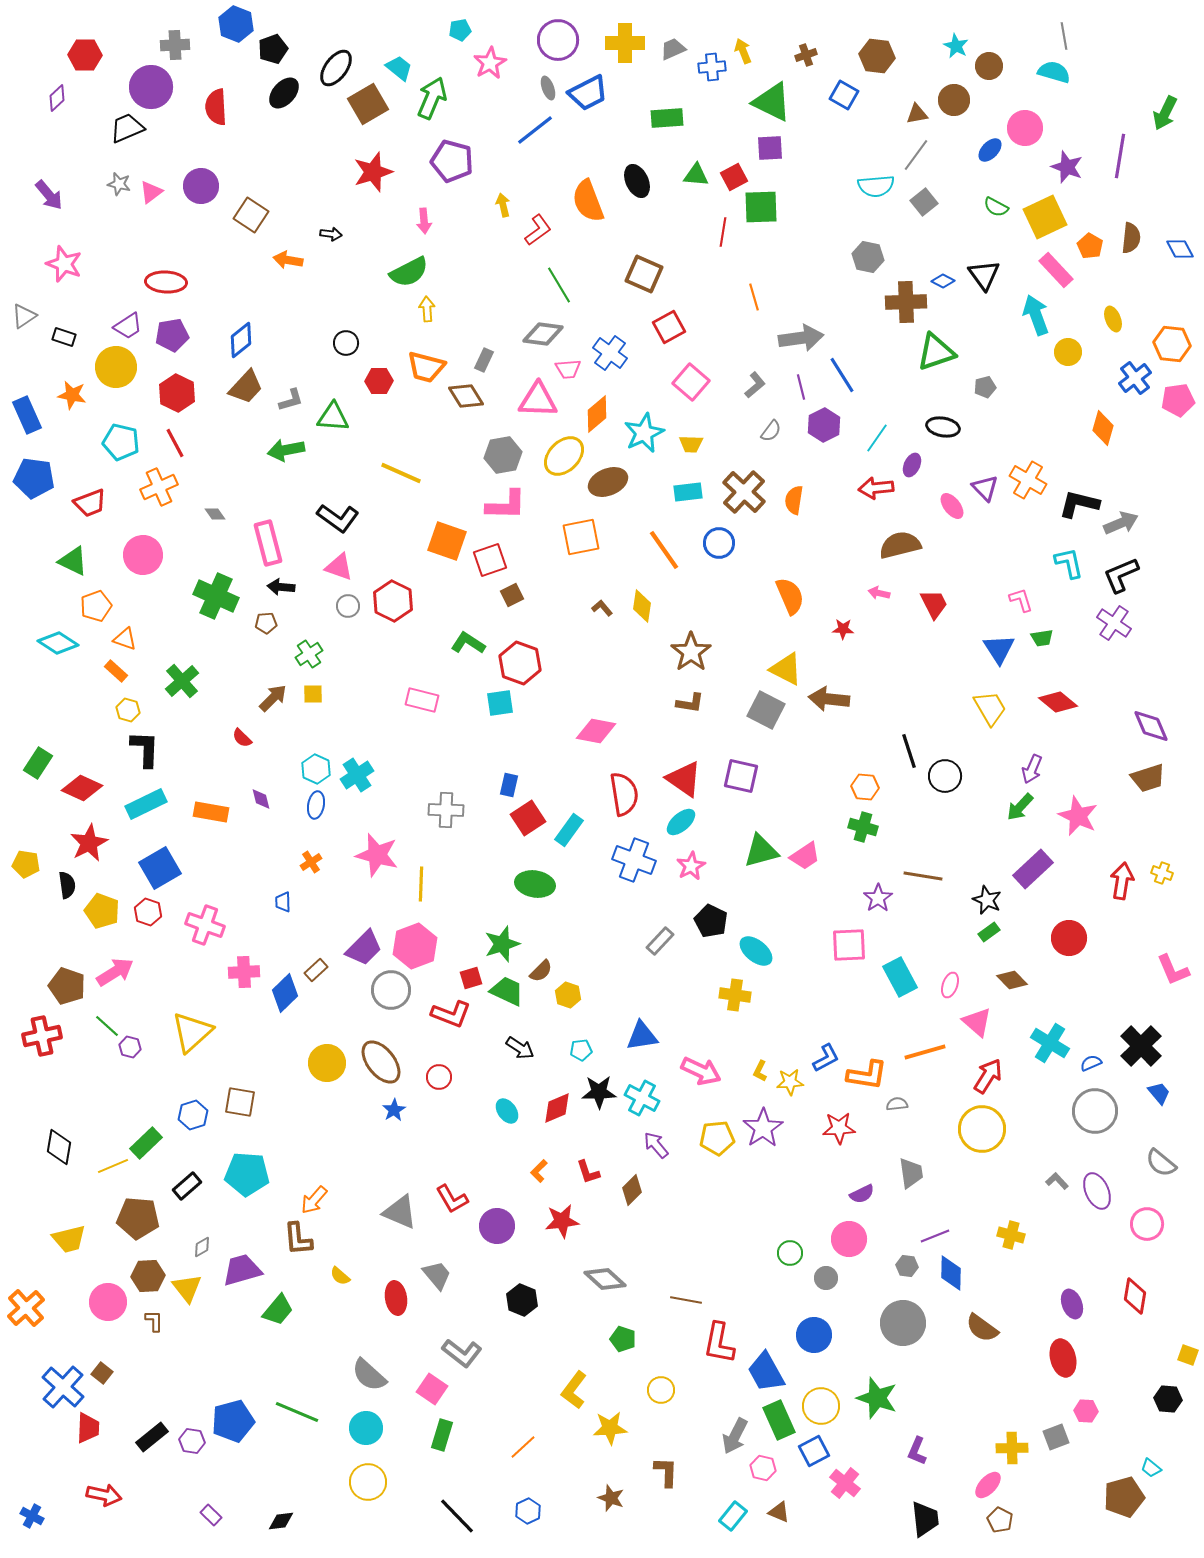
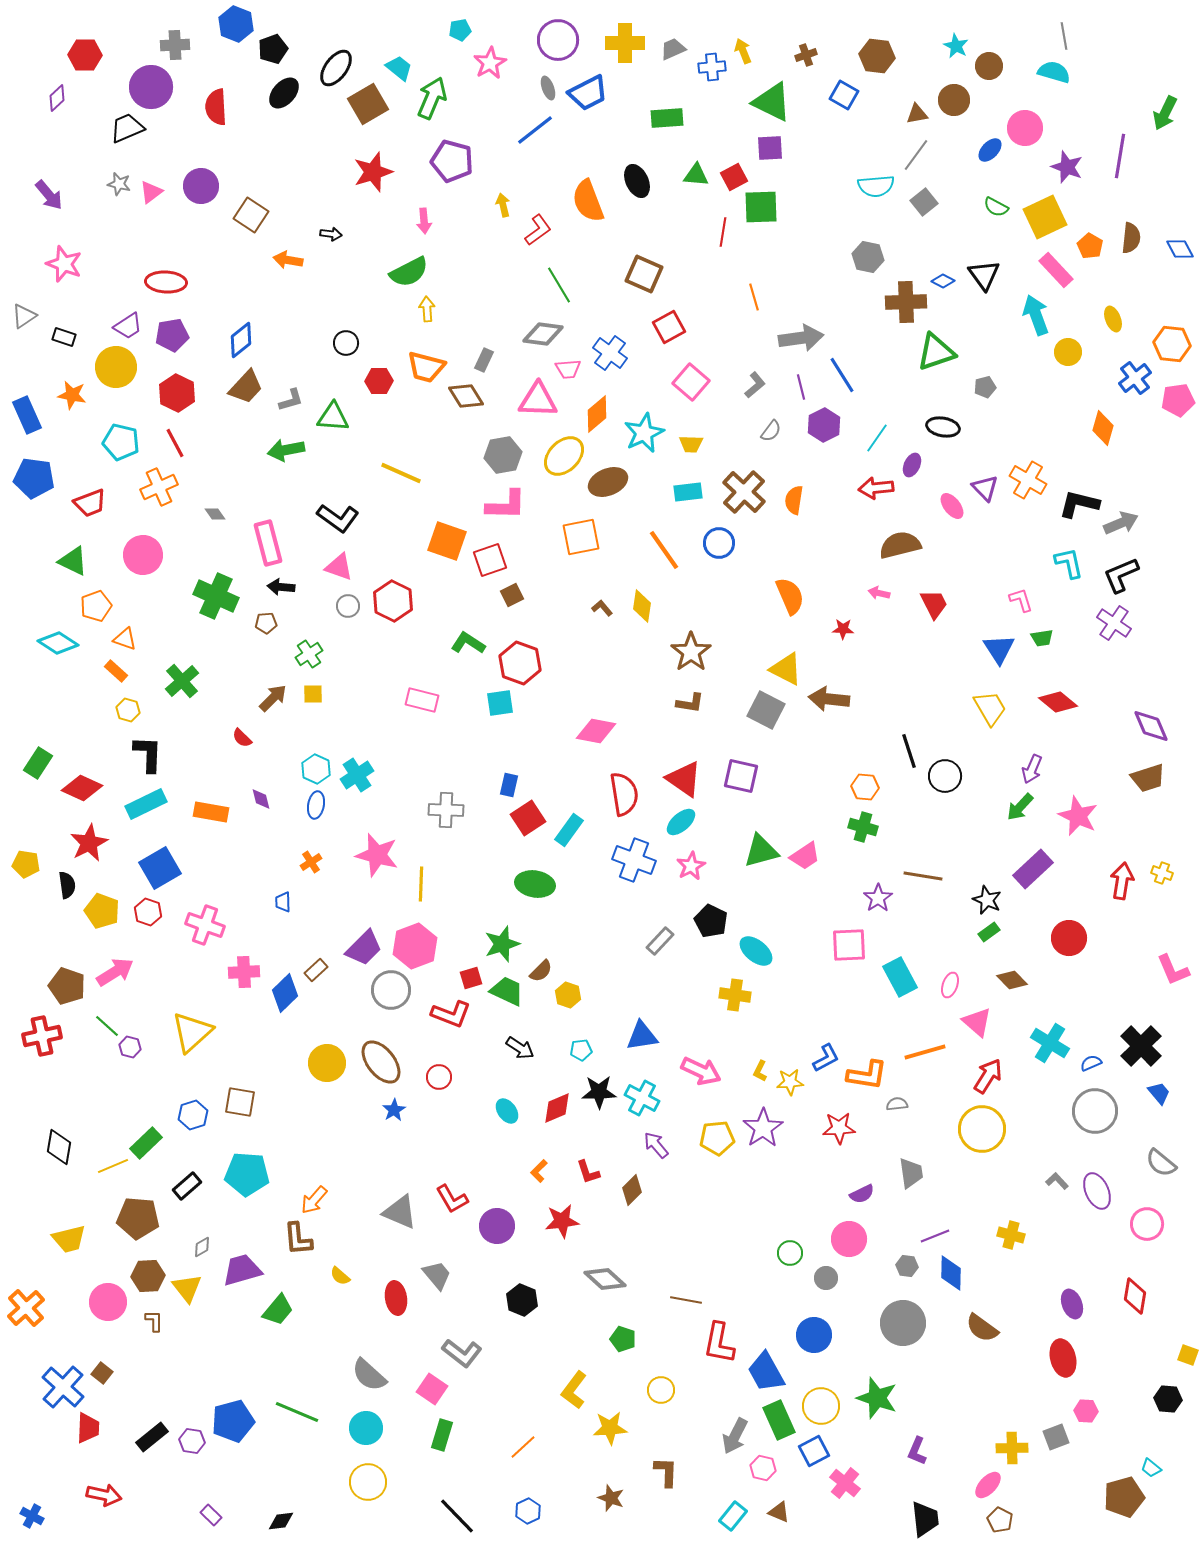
black L-shape at (145, 749): moved 3 px right, 5 px down
